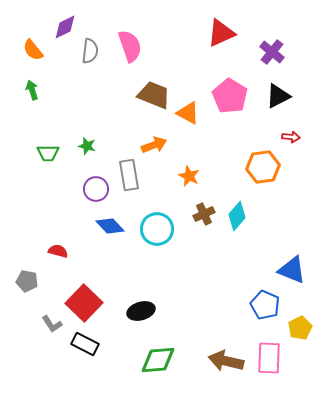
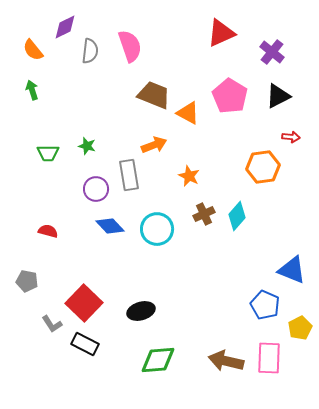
red semicircle: moved 10 px left, 20 px up
